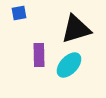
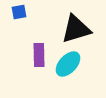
blue square: moved 1 px up
cyan ellipse: moved 1 px left, 1 px up
